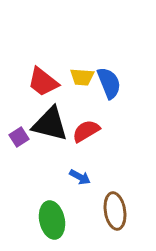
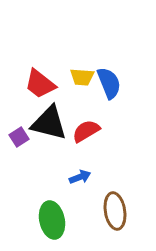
red trapezoid: moved 3 px left, 2 px down
black triangle: moved 1 px left, 1 px up
blue arrow: rotated 50 degrees counterclockwise
